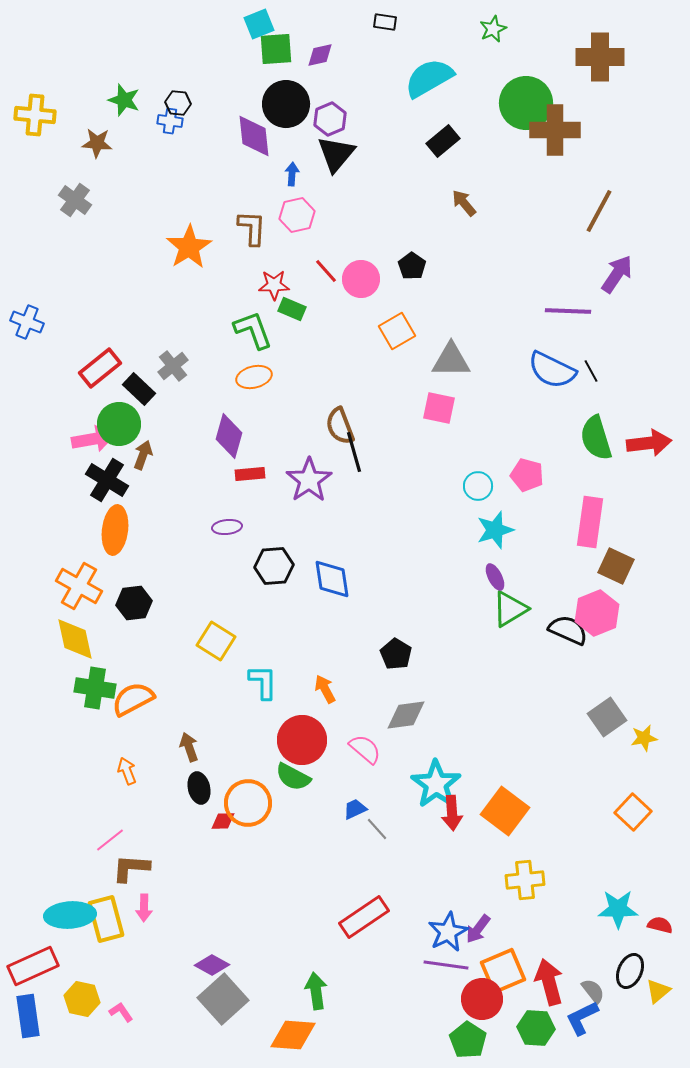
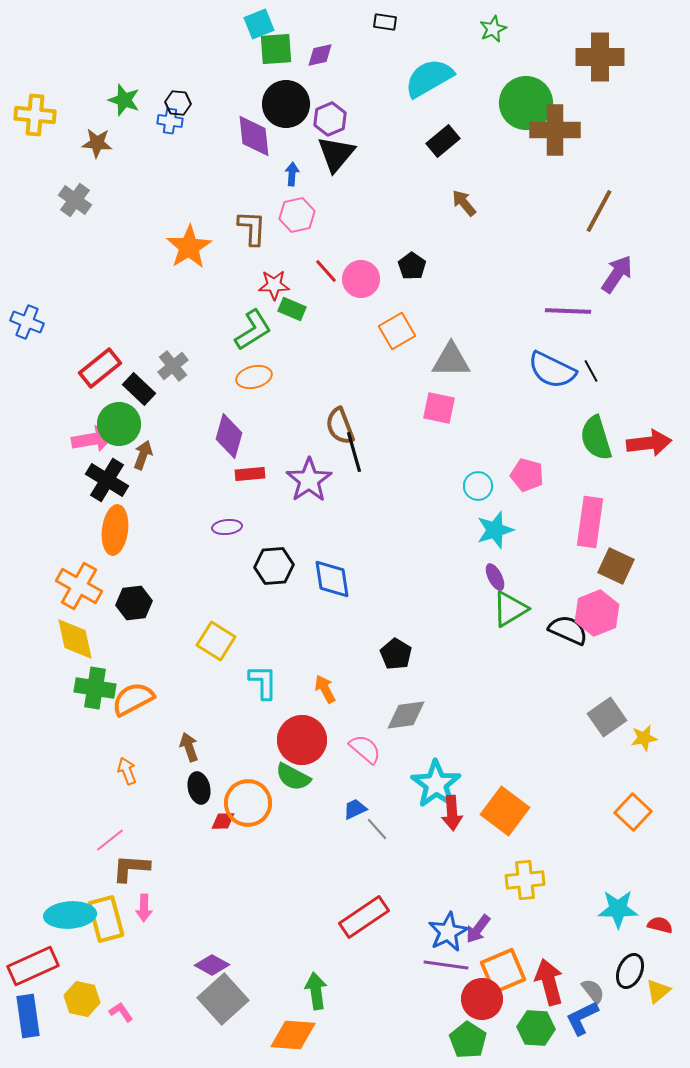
green L-shape at (253, 330): rotated 78 degrees clockwise
